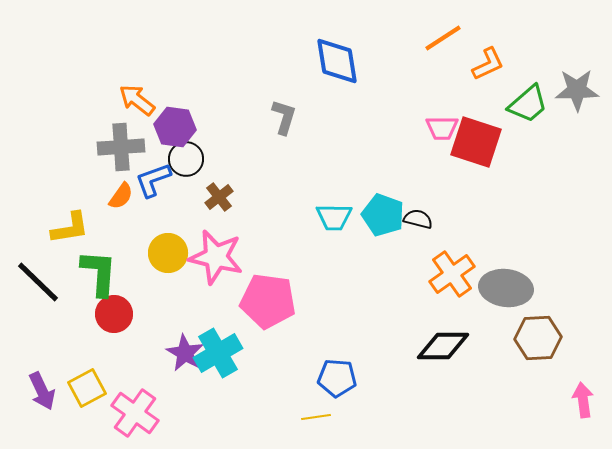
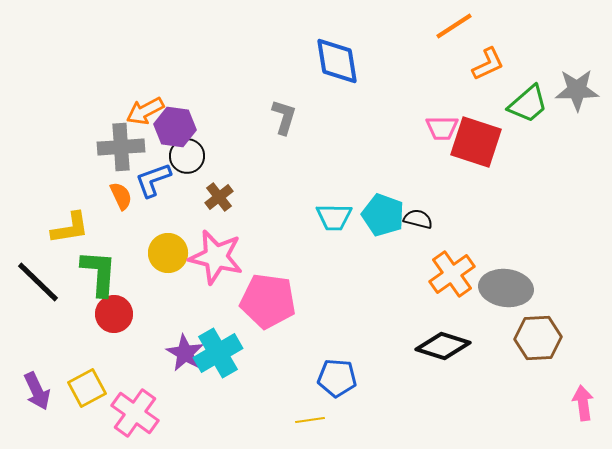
orange line: moved 11 px right, 12 px up
orange arrow: moved 8 px right, 11 px down; rotated 66 degrees counterclockwise
black circle: moved 1 px right, 3 px up
orange semicircle: rotated 60 degrees counterclockwise
black diamond: rotated 18 degrees clockwise
purple arrow: moved 5 px left
pink arrow: moved 3 px down
yellow line: moved 6 px left, 3 px down
